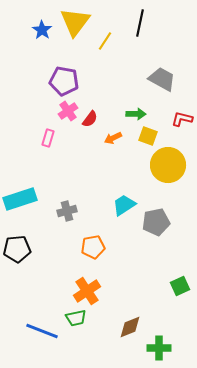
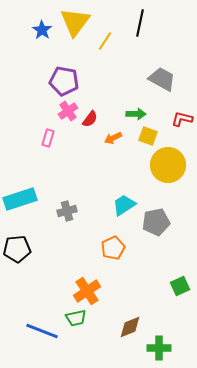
orange pentagon: moved 20 px right, 1 px down; rotated 15 degrees counterclockwise
